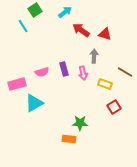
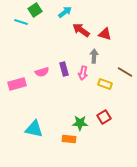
cyan line: moved 2 px left, 4 px up; rotated 40 degrees counterclockwise
pink arrow: rotated 24 degrees clockwise
cyan triangle: moved 26 px down; rotated 42 degrees clockwise
red square: moved 10 px left, 10 px down
